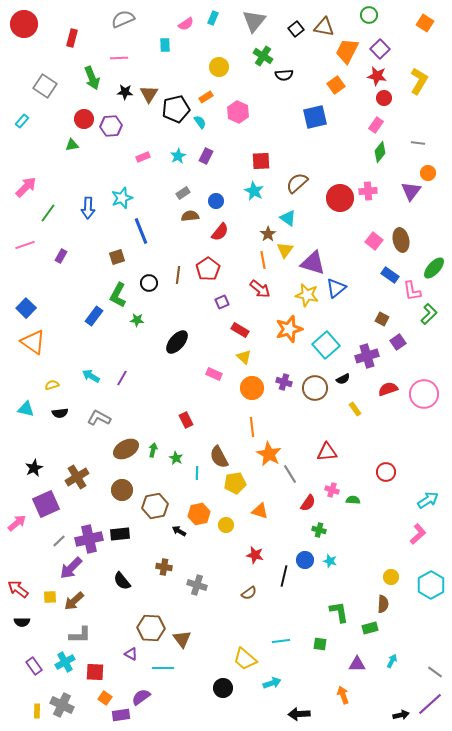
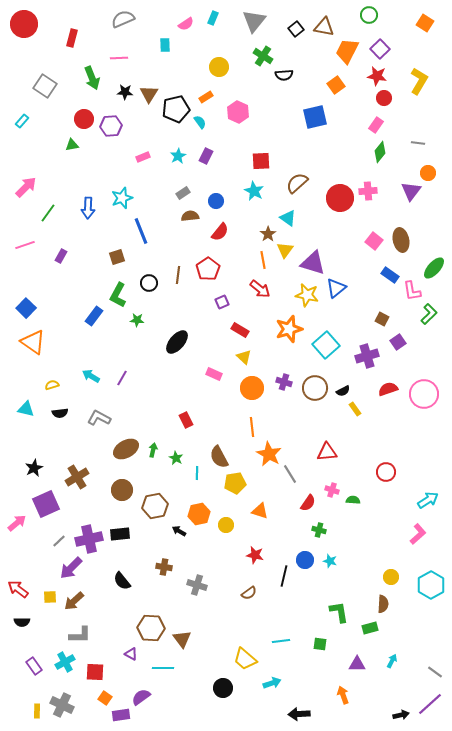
black semicircle at (343, 379): moved 12 px down
